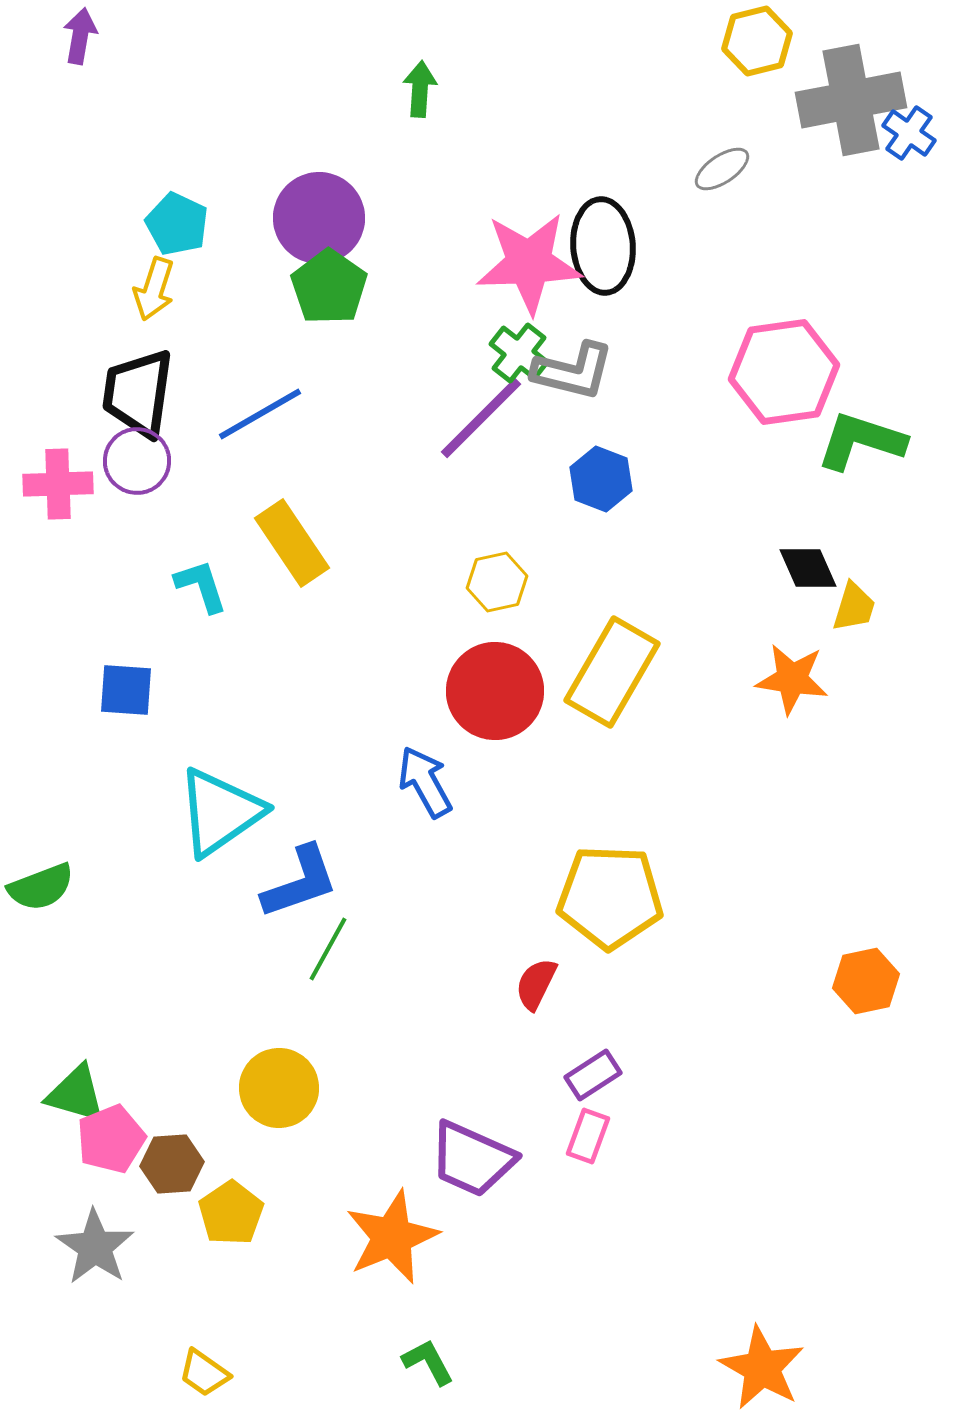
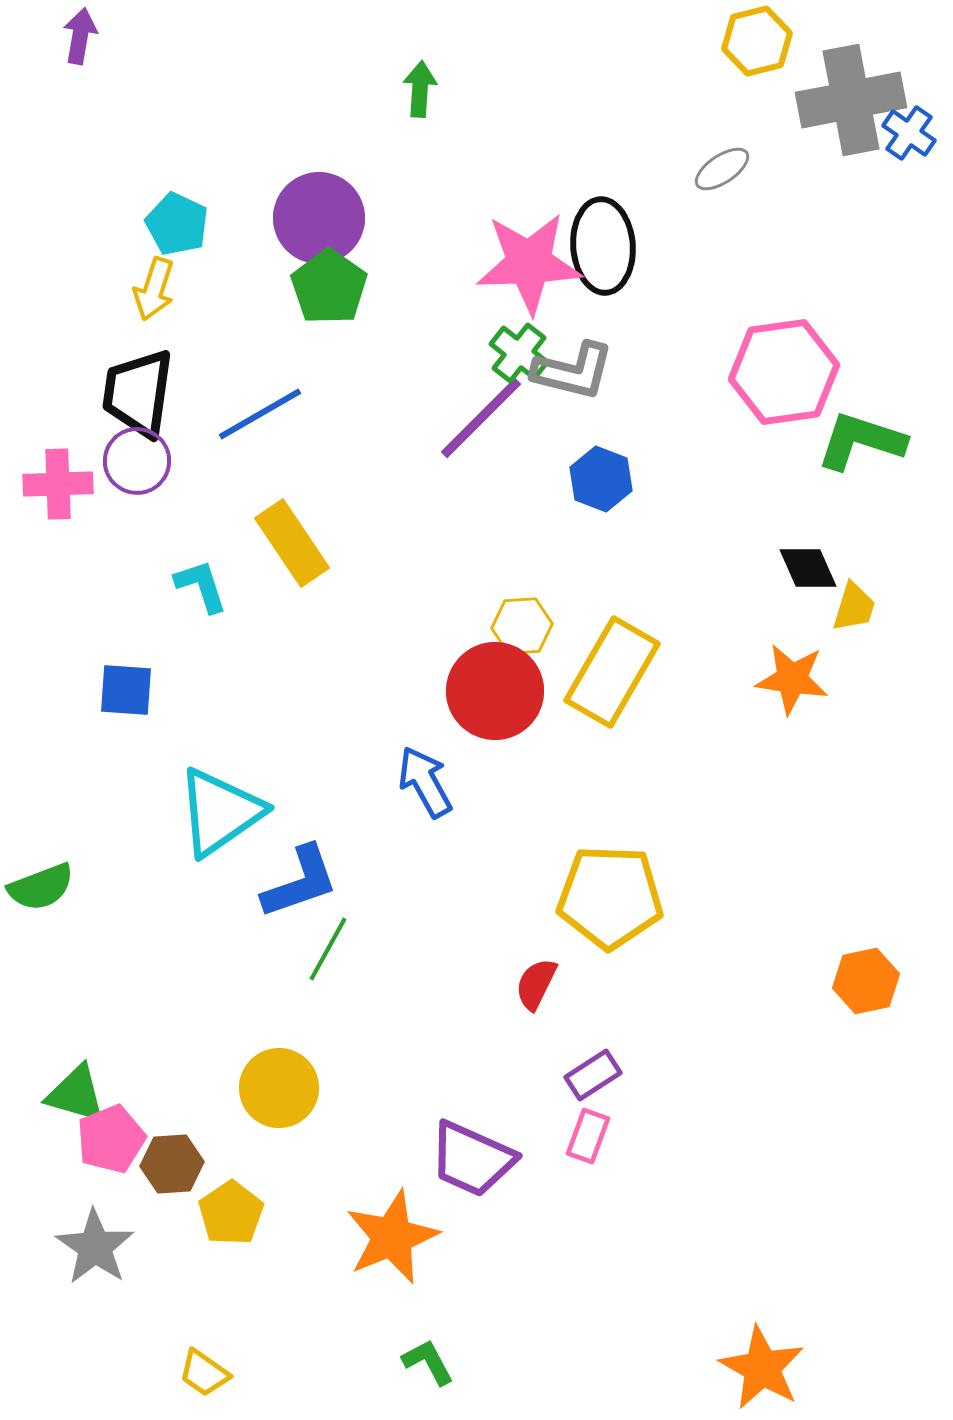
yellow hexagon at (497, 582): moved 25 px right, 44 px down; rotated 8 degrees clockwise
